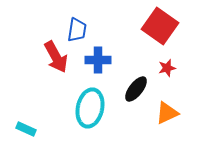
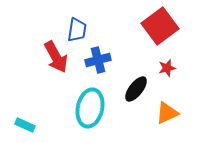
red square: rotated 18 degrees clockwise
blue cross: rotated 15 degrees counterclockwise
cyan rectangle: moved 1 px left, 4 px up
